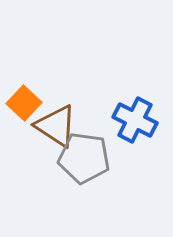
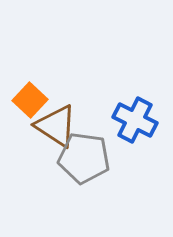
orange square: moved 6 px right, 3 px up
